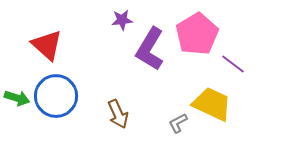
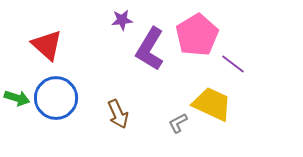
pink pentagon: moved 1 px down
blue circle: moved 2 px down
